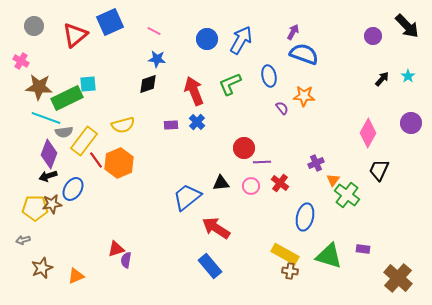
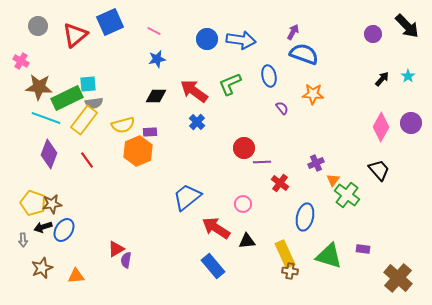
gray circle at (34, 26): moved 4 px right
purple circle at (373, 36): moved 2 px up
blue arrow at (241, 40): rotated 68 degrees clockwise
blue star at (157, 59): rotated 18 degrees counterclockwise
black diamond at (148, 84): moved 8 px right, 12 px down; rotated 20 degrees clockwise
red arrow at (194, 91): rotated 32 degrees counterclockwise
orange star at (304, 96): moved 9 px right, 2 px up
purple rectangle at (171, 125): moved 21 px left, 7 px down
gray semicircle at (64, 132): moved 30 px right, 29 px up
pink diamond at (368, 133): moved 13 px right, 6 px up
yellow rectangle at (84, 141): moved 21 px up
red line at (96, 160): moved 9 px left
orange hexagon at (119, 163): moved 19 px right, 12 px up
black trapezoid at (379, 170): rotated 115 degrees clockwise
black arrow at (48, 176): moved 5 px left, 51 px down
black triangle at (221, 183): moved 26 px right, 58 px down
pink circle at (251, 186): moved 8 px left, 18 px down
blue ellipse at (73, 189): moved 9 px left, 41 px down
yellow pentagon at (35, 208): moved 2 px left, 5 px up; rotated 20 degrees clockwise
gray arrow at (23, 240): rotated 80 degrees counterclockwise
red triangle at (116, 249): rotated 12 degrees counterclockwise
yellow rectangle at (285, 254): rotated 36 degrees clockwise
blue rectangle at (210, 266): moved 3 px right
orange triangle at (76, 276): rotated 18 degrees clockwise
